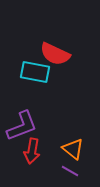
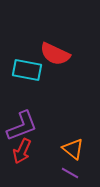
cyan rectangle: moved 8 px left, 2 px up
red arrow: moved 10 px left; rotated 15 degrees clockwise
purple line: moved 2 px down
